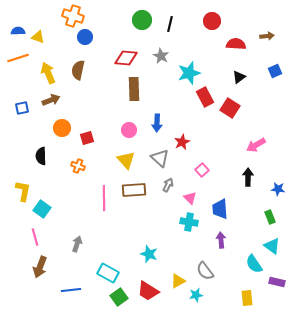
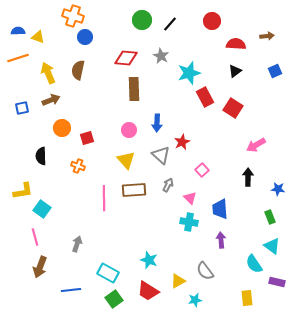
black line at (170, 24): rotated 28 degrees clockwise
black triangle at (239, 77): moved 4 px left, 6 px up
red square at (230, 108): moved 3 px right
gray triangle at (160, 158): moved 1 px right, 3 px up
yellow L-shape at (23, 191): rotated 70 degrees clockwise
cyan star at (149, 254): moved 6 px down
cyan star at (196, 295): moved 1 px left, 5 px down
green square at (119, 297): moved 5 px left, 2 px down
